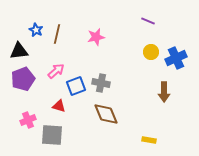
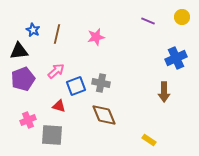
blue star: moved 3 px left
yellow circle: moved 31 px right, 35 px up
brown diamond: moved 2 px left, 1 px down
yellow rectangle: rotated 24 degrees clockwise
